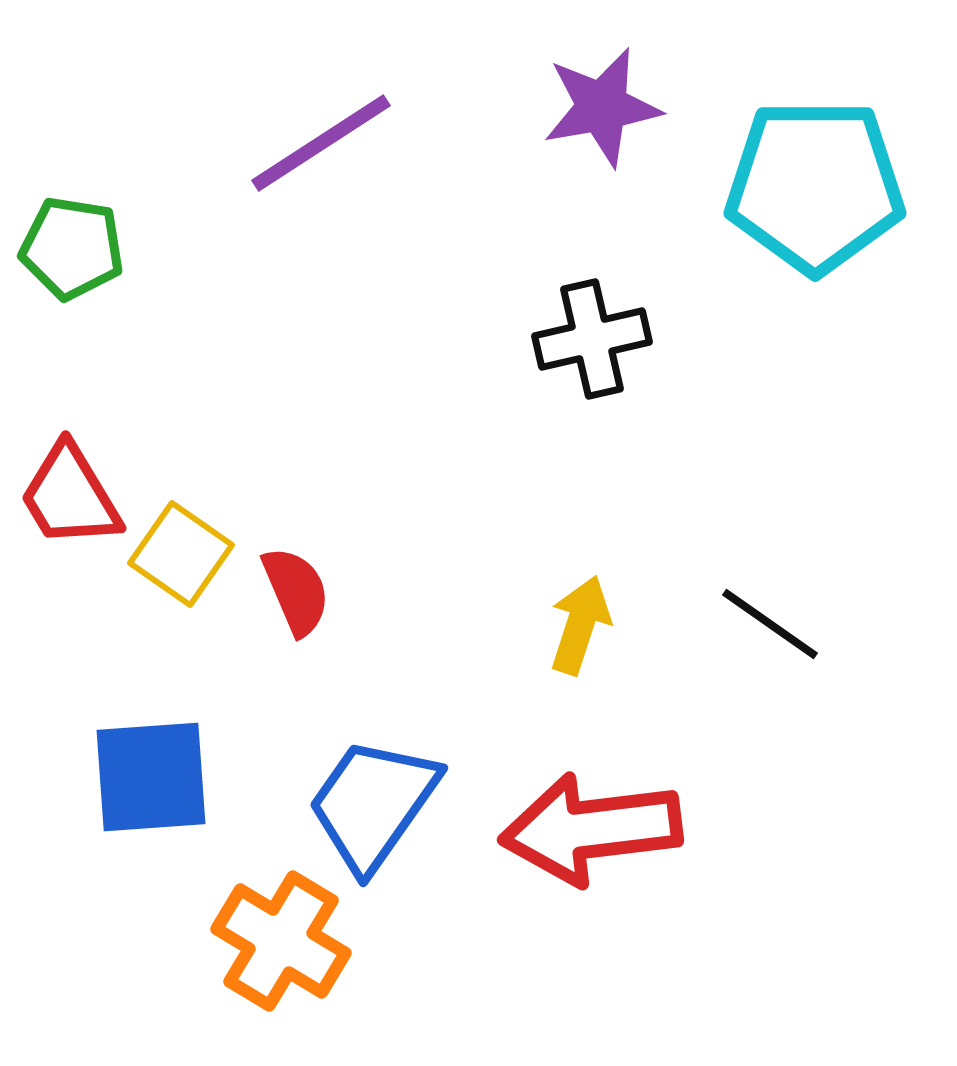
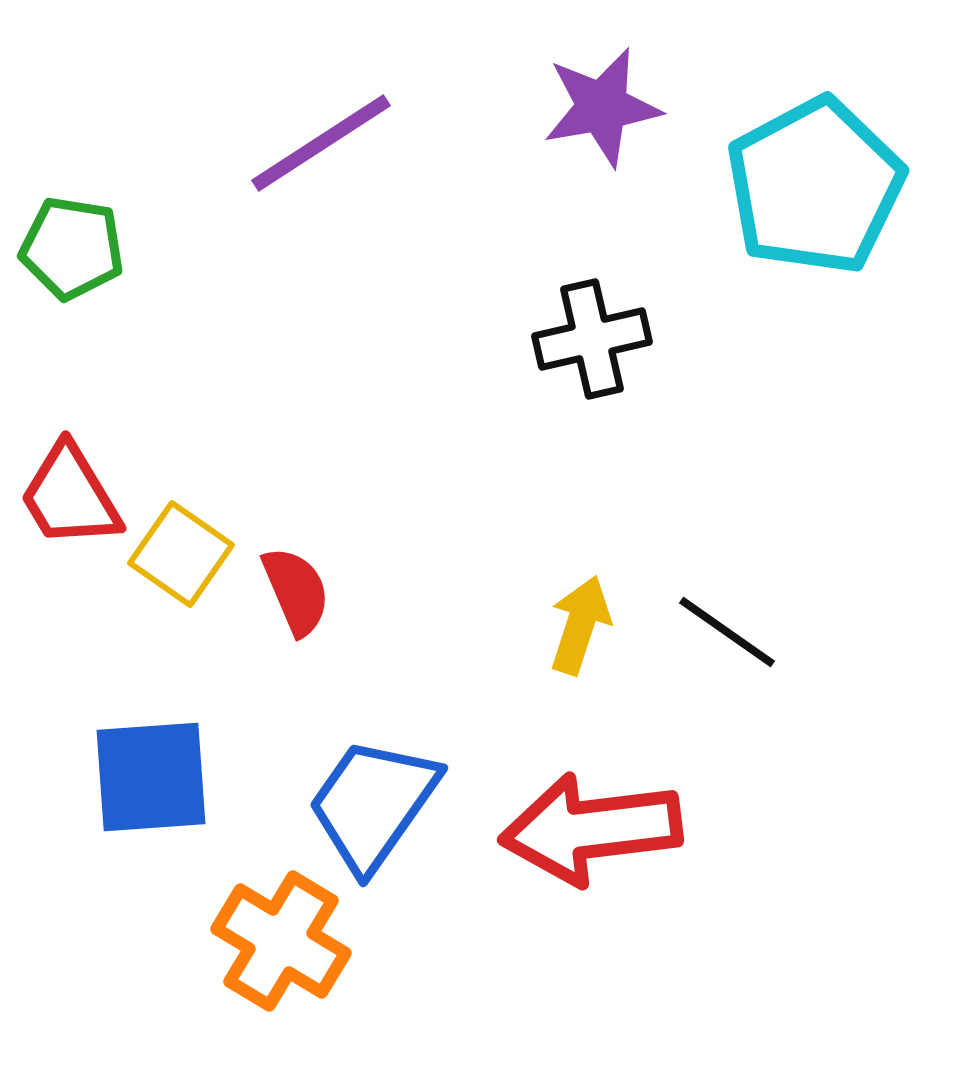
cyan pentagon: rotated 28 degrees counterclockwise
black line: moved 43 px left, 8 px down
